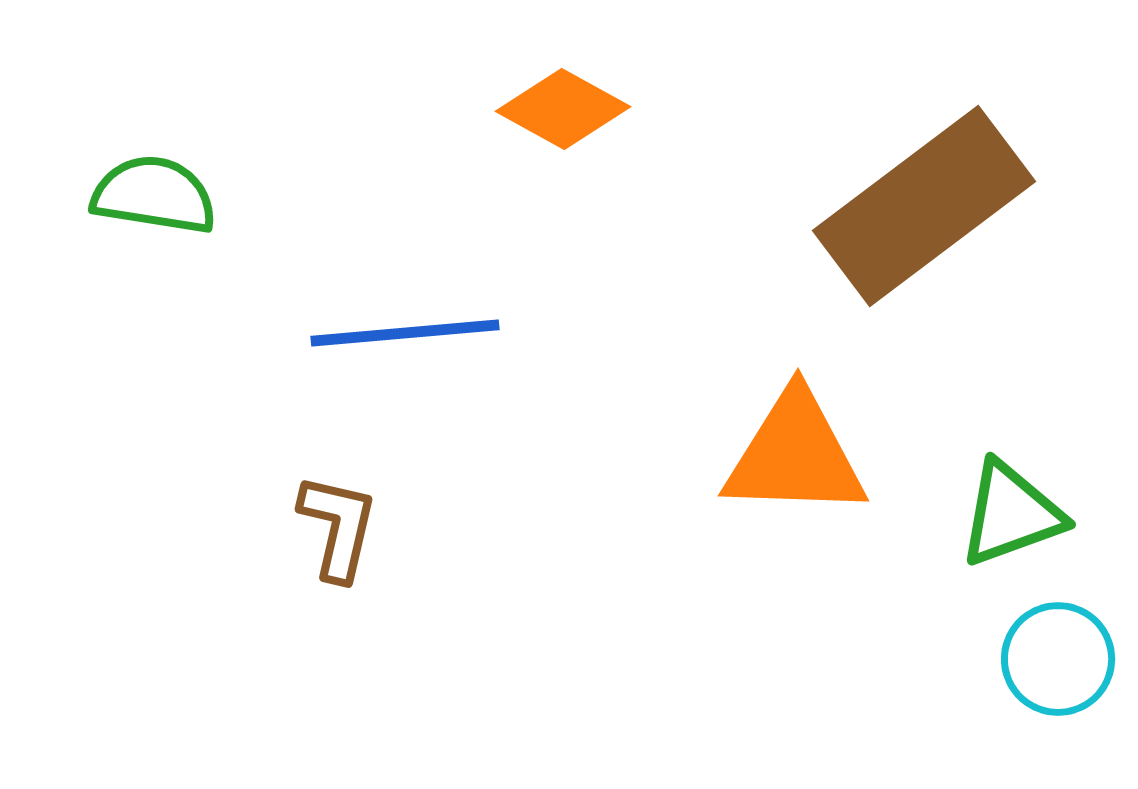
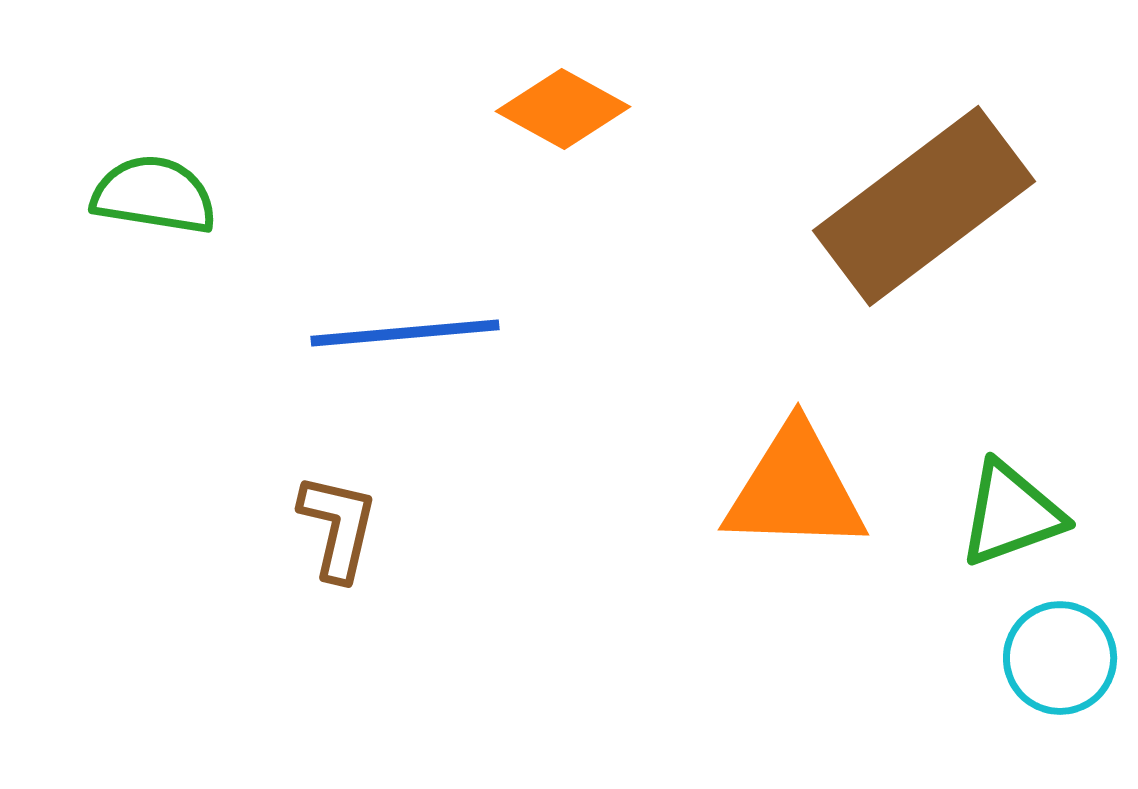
orange triangle: moved 34 px down
cyan circle: moved 2 px right, 1 px up
